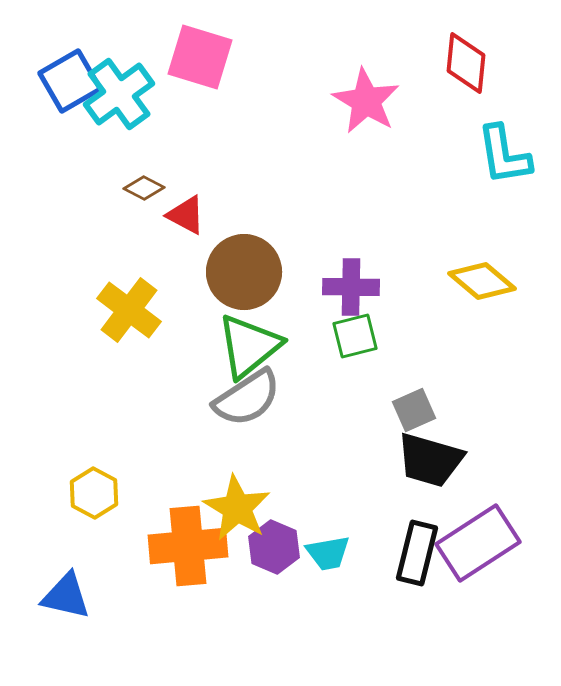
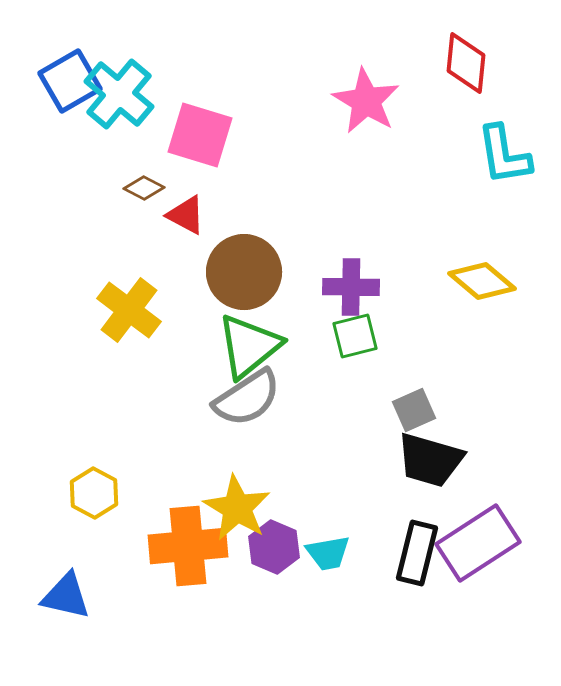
pink square: moved 78 px down
cyan cross: rotated 14 degrees counterclockwise
